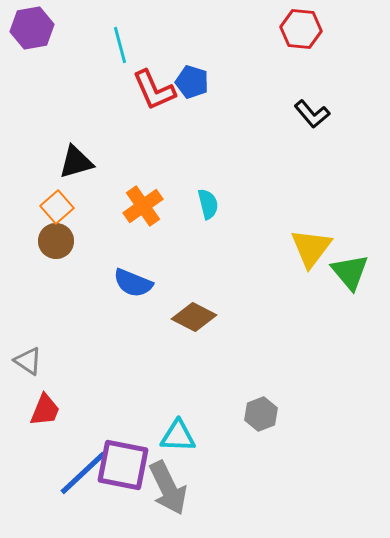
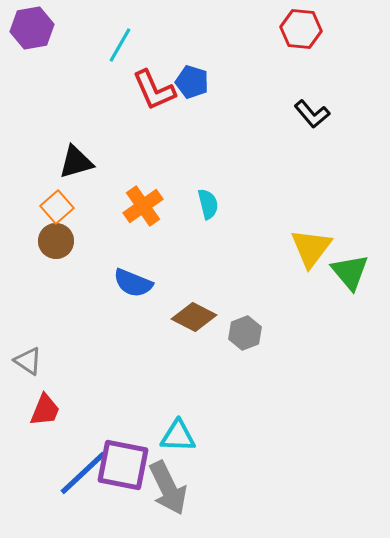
cyan line: rotated 45 degrees clockwise
gray hexagon: moved 16 px left, 81 px up
